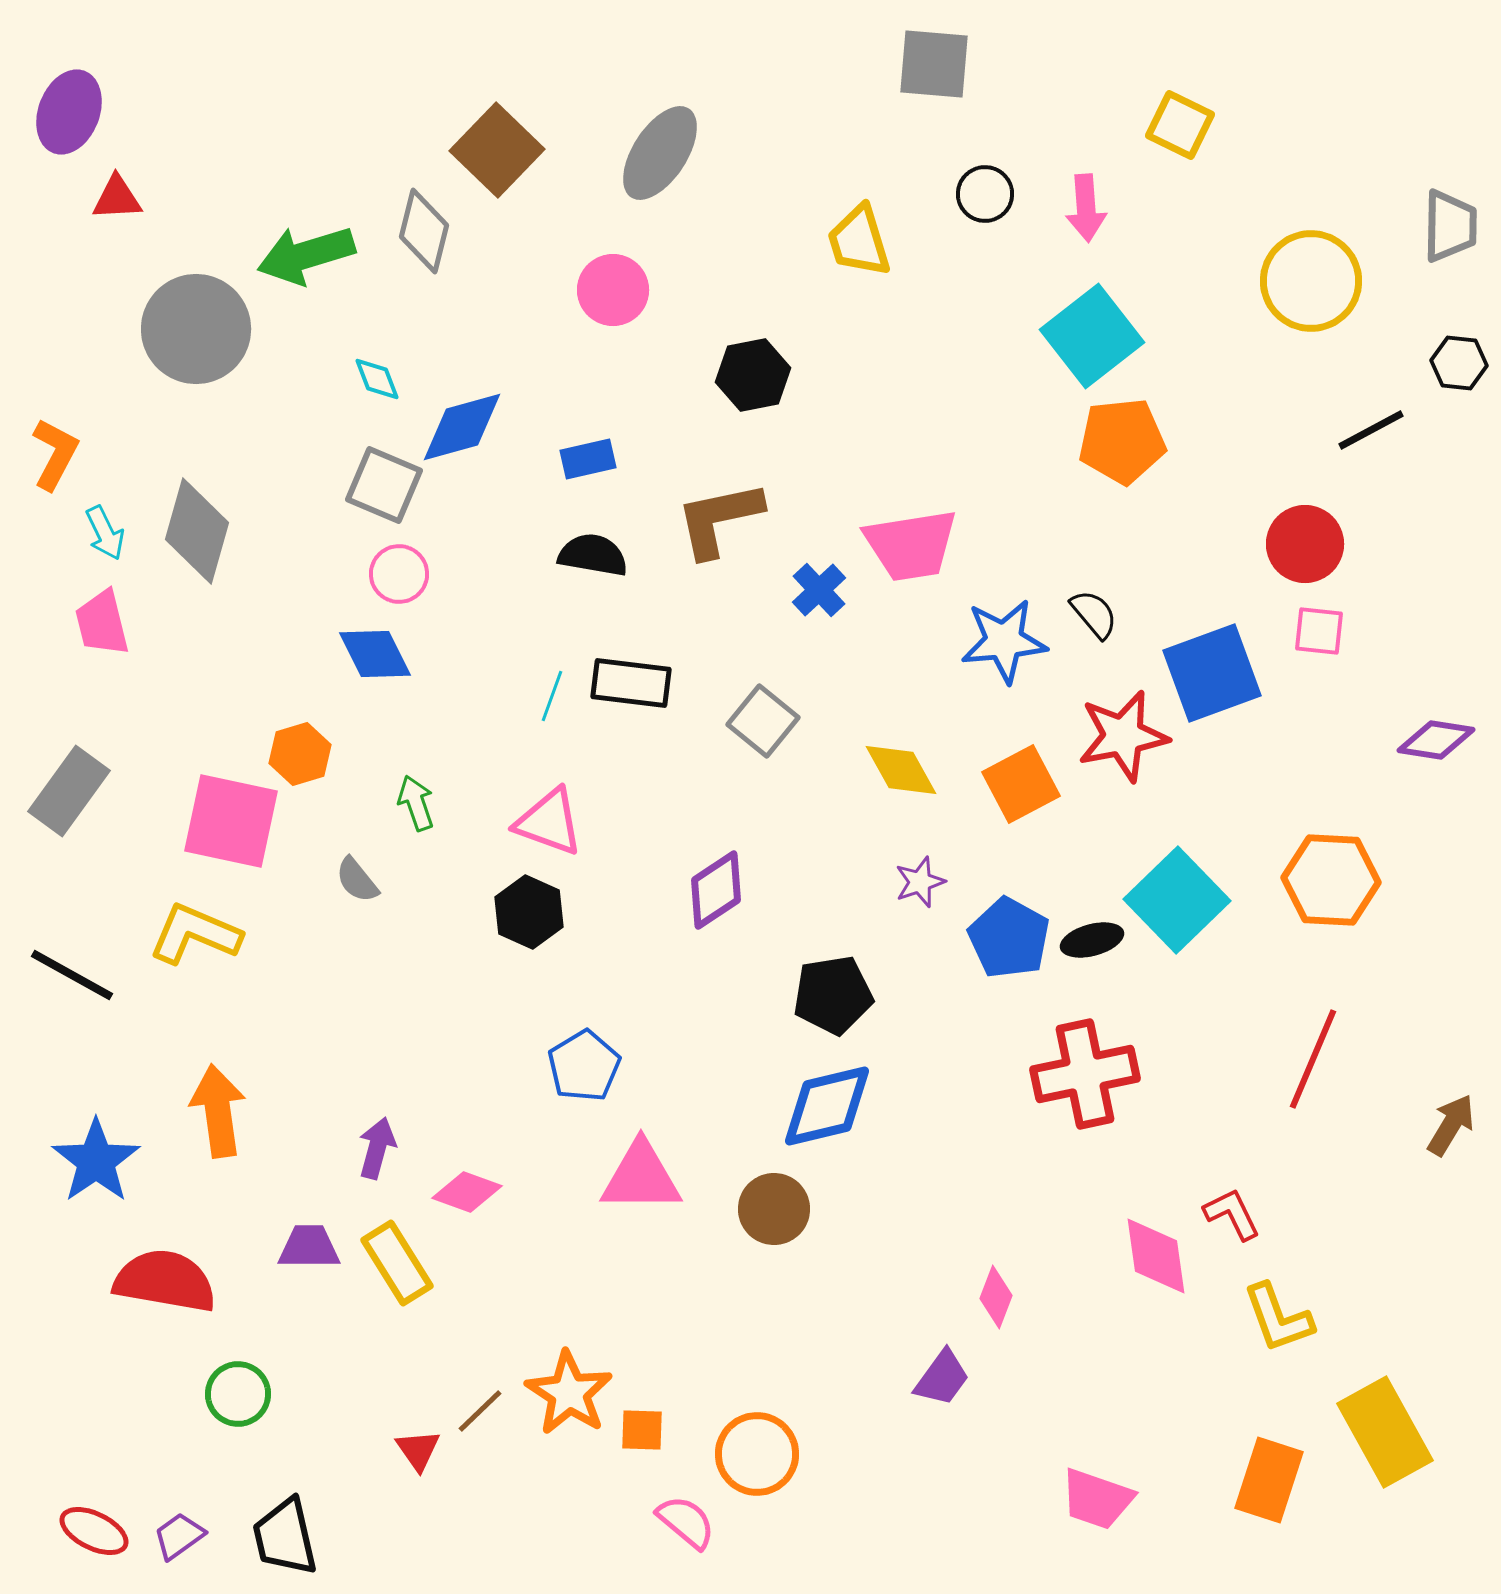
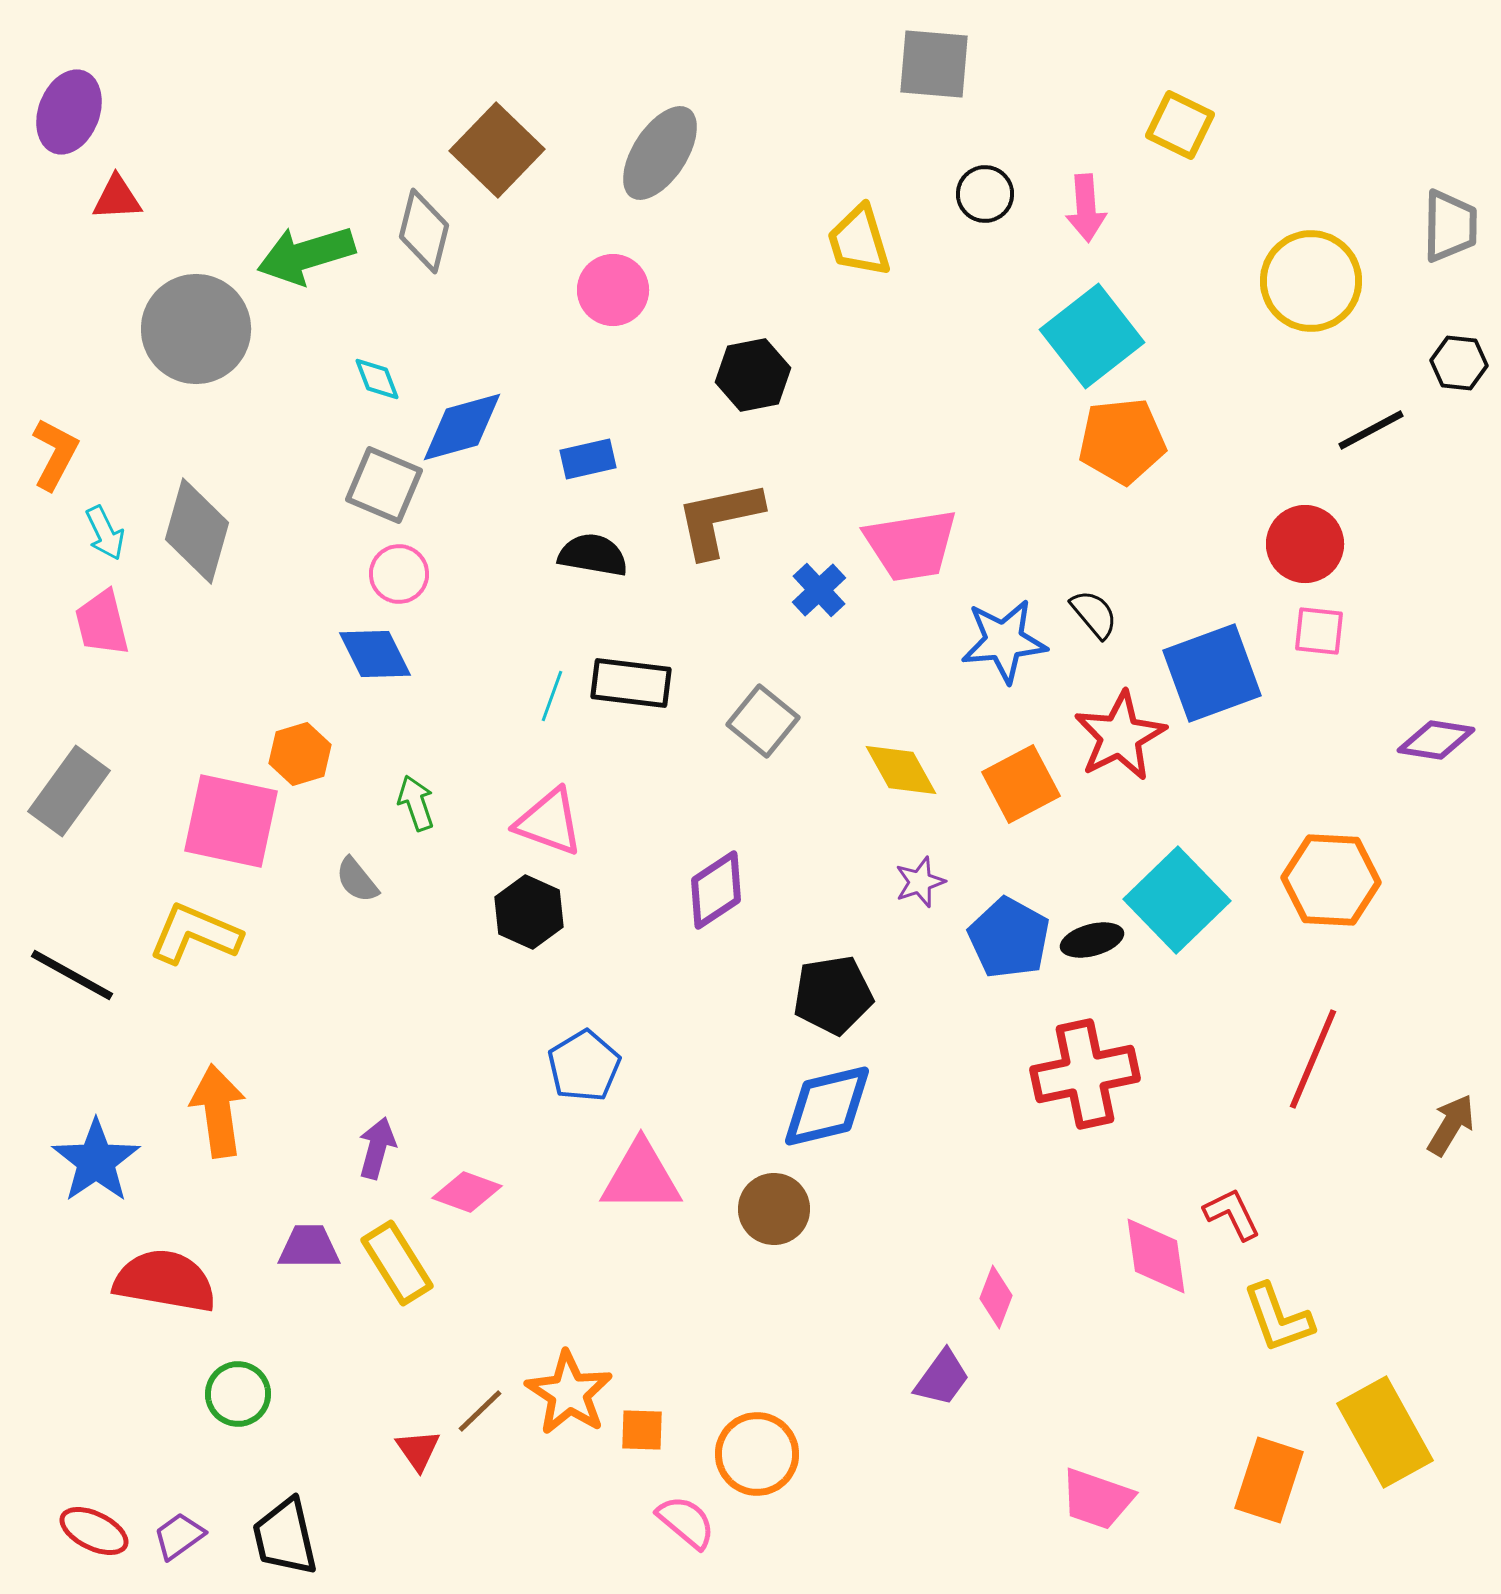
red star at (1123, 736): moved 3 px left; rotated 16 degrees counterclockwise
